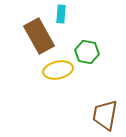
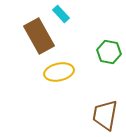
cyan rectangle: rotated 48 degrees counterclockwise
green hexagon: moved 22 px right
yellow ellipse: moved 1 px right, 2 px down
